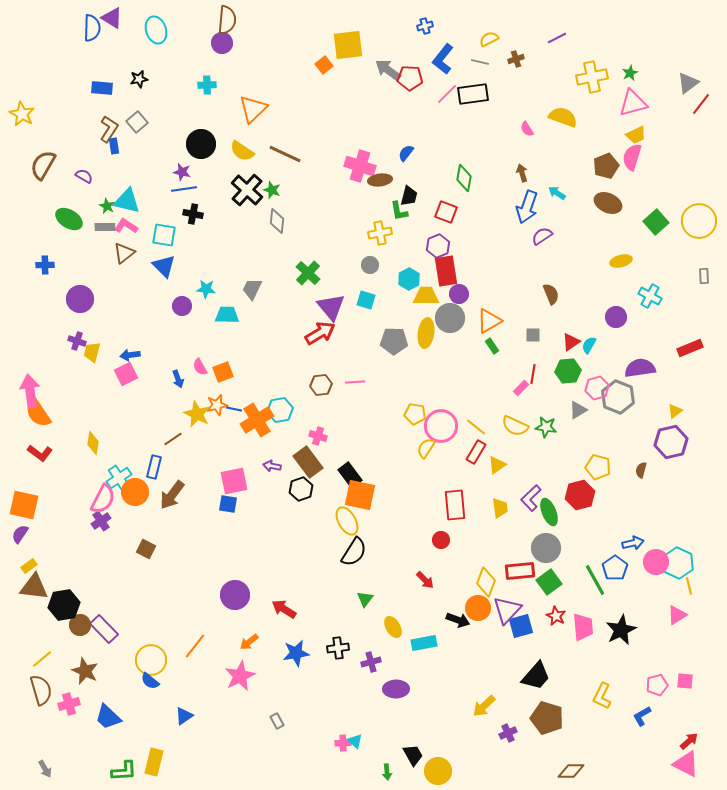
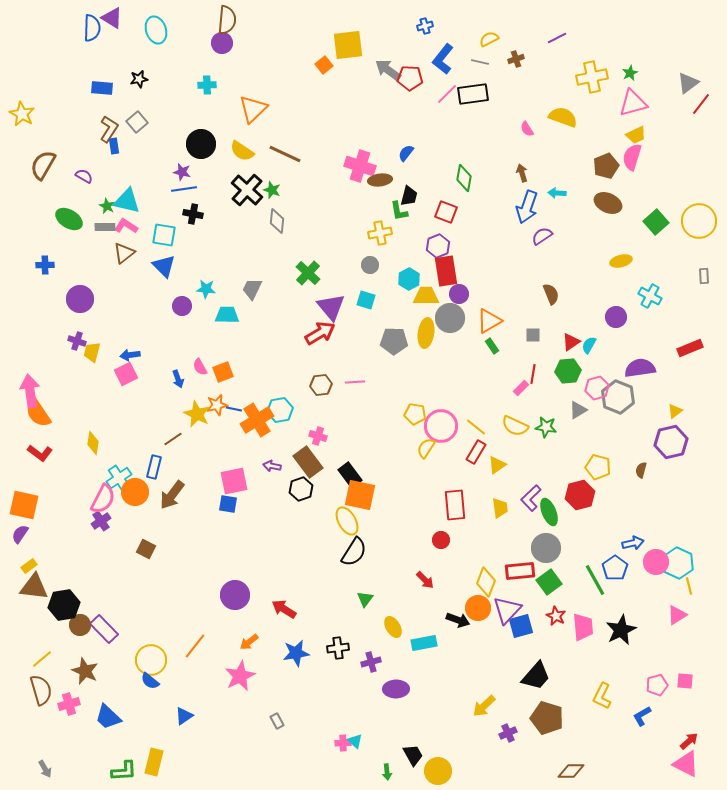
cyan arrow at (557, 193): rotated 30 degrees counterclockwise
